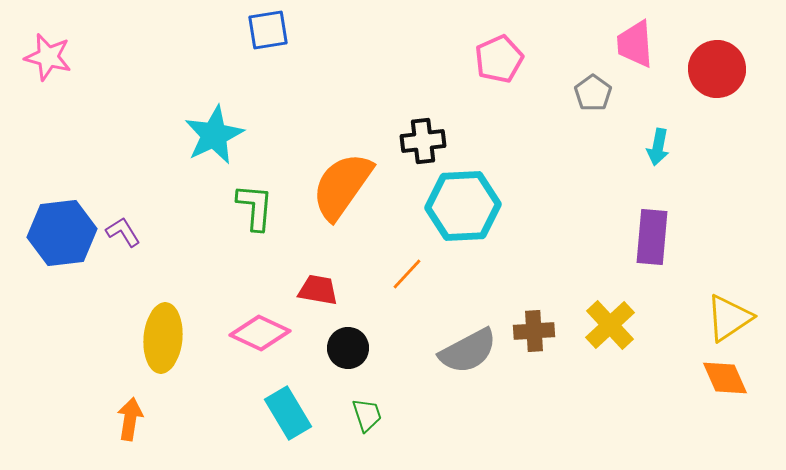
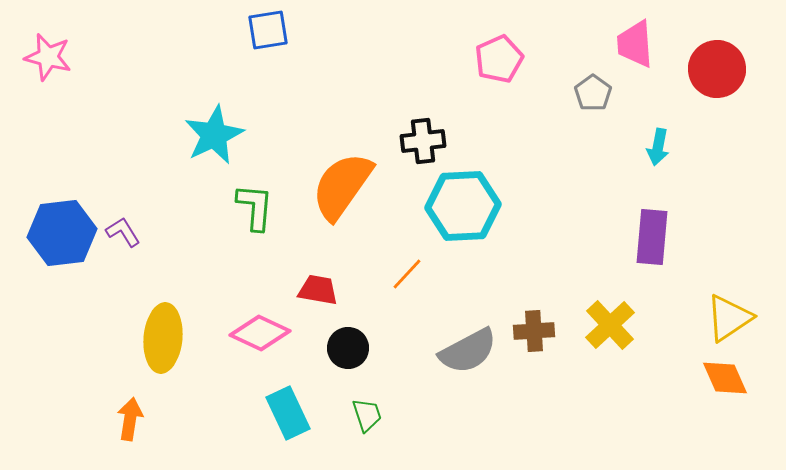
cyan rectangle: rotated 6 degrees clockwise
